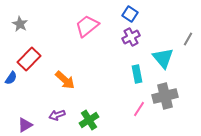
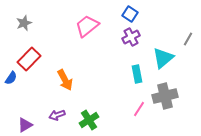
gray star: moved 4 px right, 1 px up; rotated 21 degrees clockwise
cyan triangle: rotated 30 degrees clockwise
orange arrow: rotated 20 degrees clockwise
